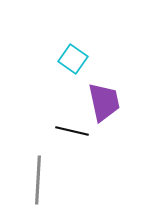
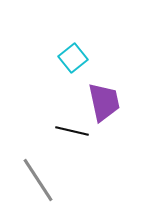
cyan square: moved 1 px up; rotated 16 degrees clockwise
gray line: rotated 36 degrees counterclockwise
